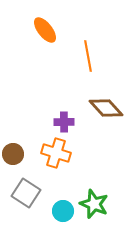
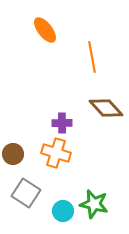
orange line: moved 4 px right, 1 px down
purple cross: moved 2 px left, 1 px down
green star: rotated 8 degrees counterclockwise
